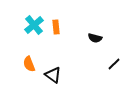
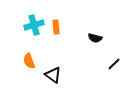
cyan cross: rotated 24 degrees clockwise
orange semicircle: moved 3 px up
